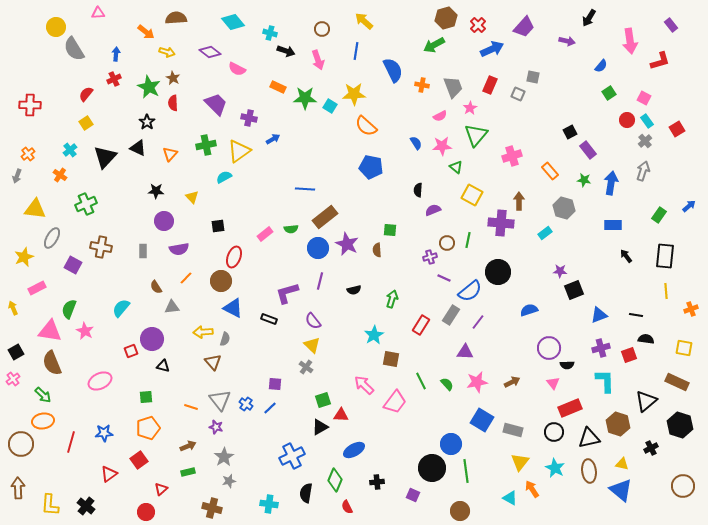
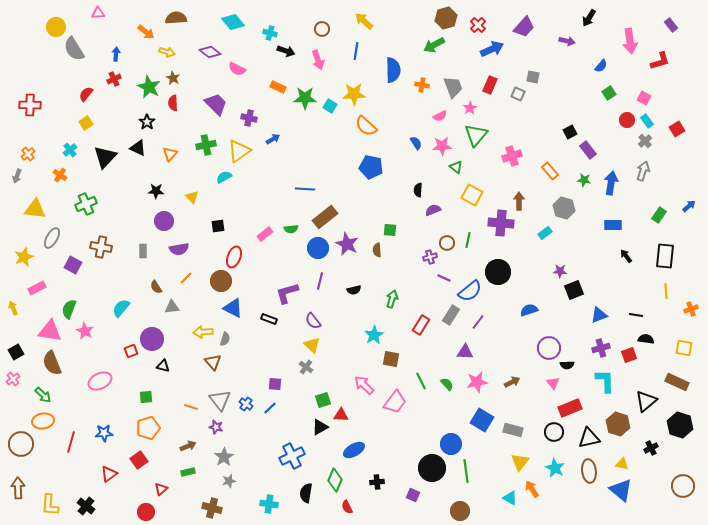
blue semicircle at (393, 70): rotated 25 degrees clockwise
